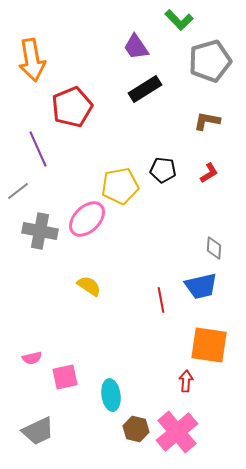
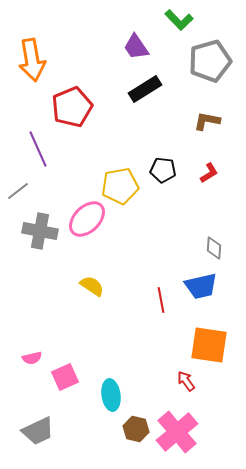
yellow semicircle: moved 3 px right
pink square: rotated 12 degrees counterclockwise
red arrow: rotated 40 degrees counterclockwise
